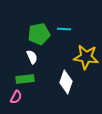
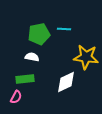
white semicircle: rotated 56 degrees counterclockwise
white diamond: rotated 45 degrees clockwise
